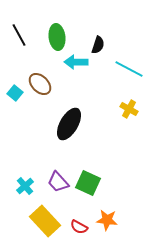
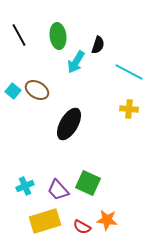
green ellipse: moved 1 px right, 1 px up
cyan arrow: rotated 60 degrees counterclockwise
cyan line: moved 3 px down
brown ellipse: moved 3 px left, 6 px down; rotated 15 degrees counterclockwise
cyan square: moved 2 px left, 2 px up
yellow cross: rotated 24 degrees counterclockwise
purple trapezoid: moved 8 px down
cyan cross: rotated 18 degrees clockwise
yellow rectangle: rotated 64 degrees counterclockwise
red semicircle: moved 3 px right
